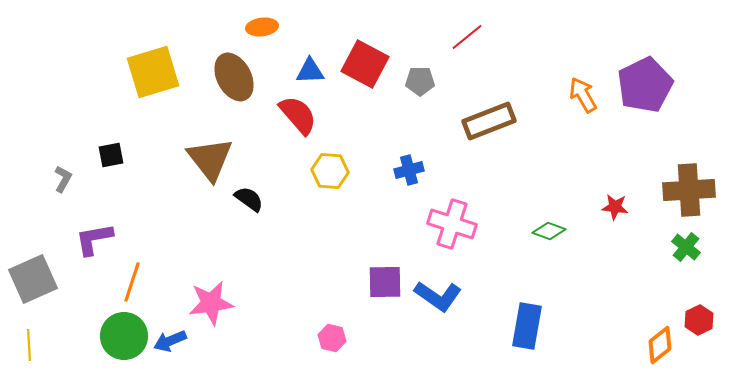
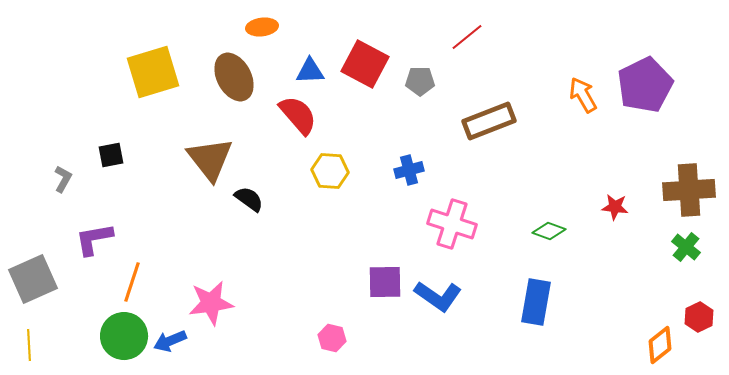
red hexagon: moved 3 px up
blue rectangle: moved 9 px right, 24 px up
